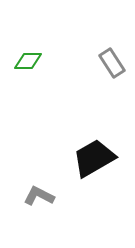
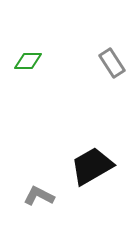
black trapezoid: moved 2 px left, 8 px down
